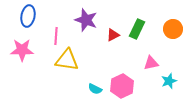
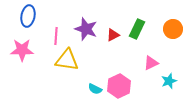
purple star: moved 9 px down
pink triangle: rotated 14 degrees counterclockwise
pink hexagon: moved 3 px left
